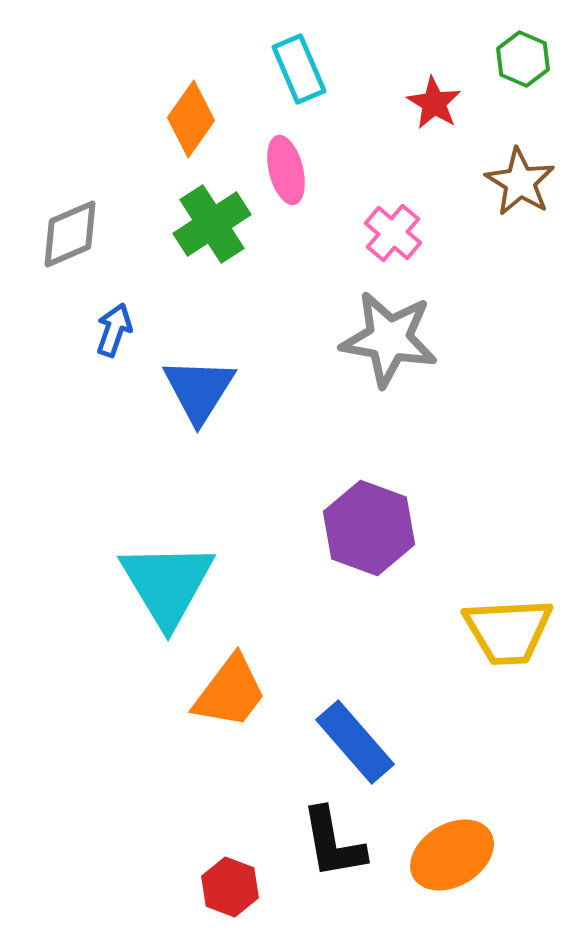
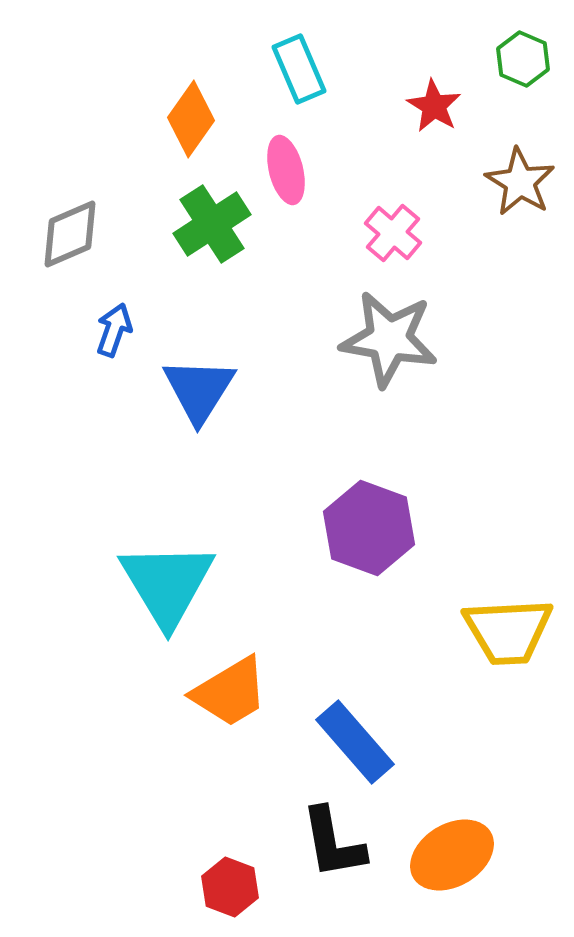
red star: moved 3 px down
orange trapezoid: rotated 22 degrees clockwise
